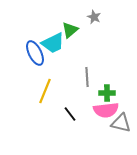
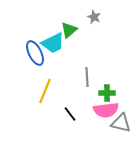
green triangle: moved 1 px left
